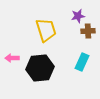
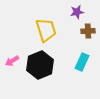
purple star: moved 1 px left, 4 px up
pink arrow: moved 3 px down; rotated 32 degrees counterclockwise
black hexagon: moved 3 px up; rotated 16 degrees counterclockwise
